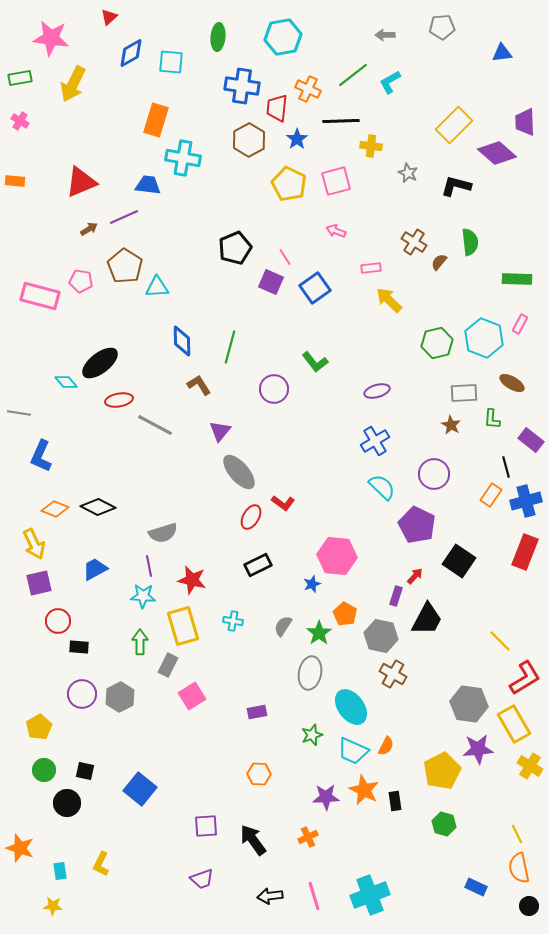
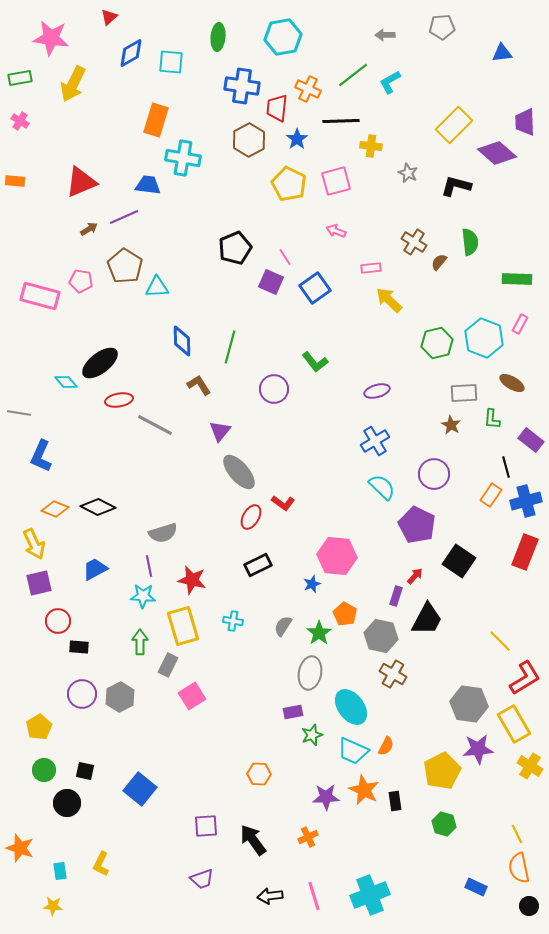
purple rectangle at (257, 712): moved 36 px right
